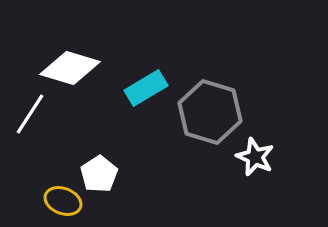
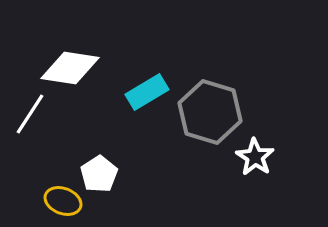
white diamond: rotated 8 degrees counterclockwise
cyan rectangle: moved 1 px right, 4 px down
white star: rotated 9 degrees clockwise
